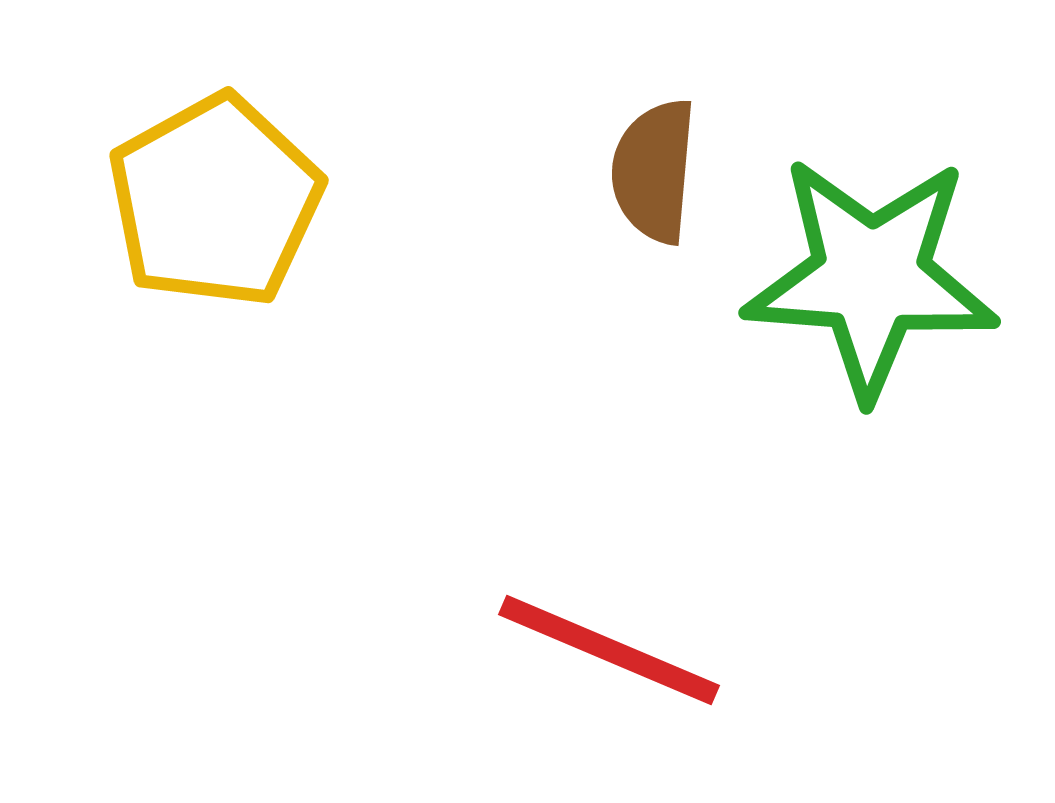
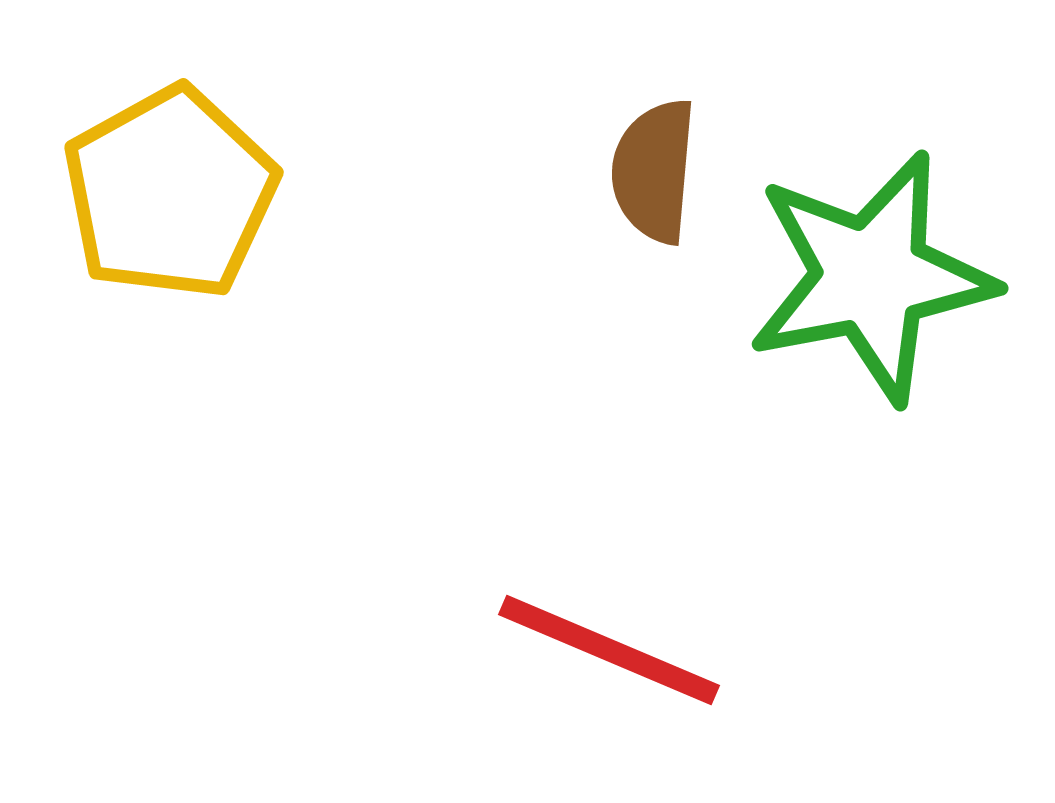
yellow pentagon: moved 45 px left, 8 px up
green star: rotated 15 degrees counterclockwise
